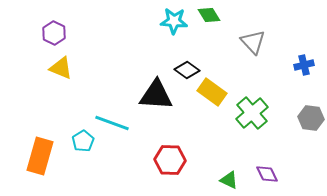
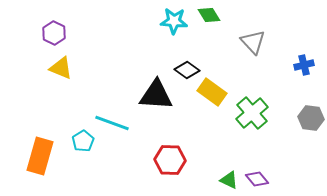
purple diamond: moved 10 px left, 5 px down; rotated 15 degrees counterclockwise
